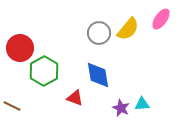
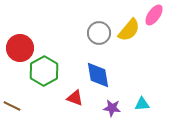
pink ellipse: moved 7 px left, 4 px up
yellow semicircle: moved 1 px right, 1 px down
purple star: moved 9 px left; rotated 18 degrees counterclockwise
